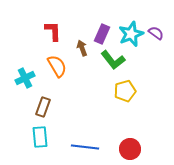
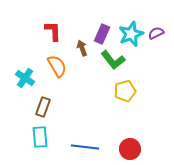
purple semicircle: rotated 63 degrees counterclockwise
cyan cross: rotated 30 degrees counterclockwise
